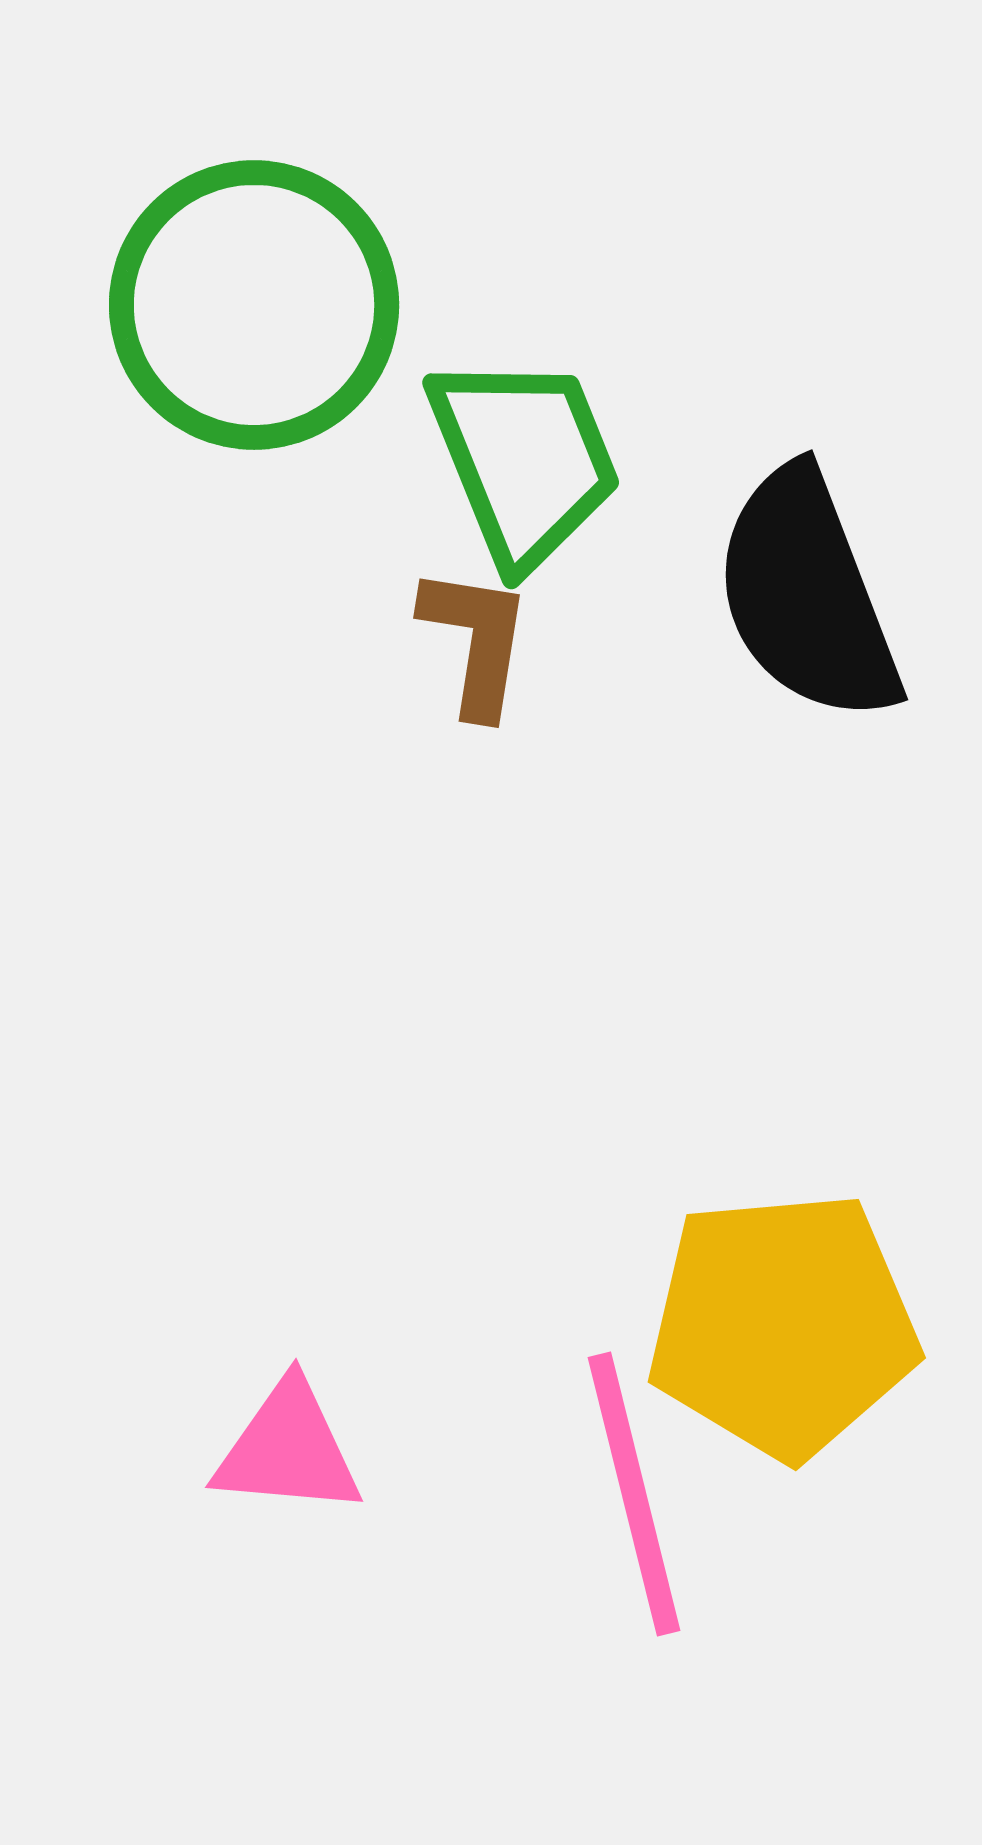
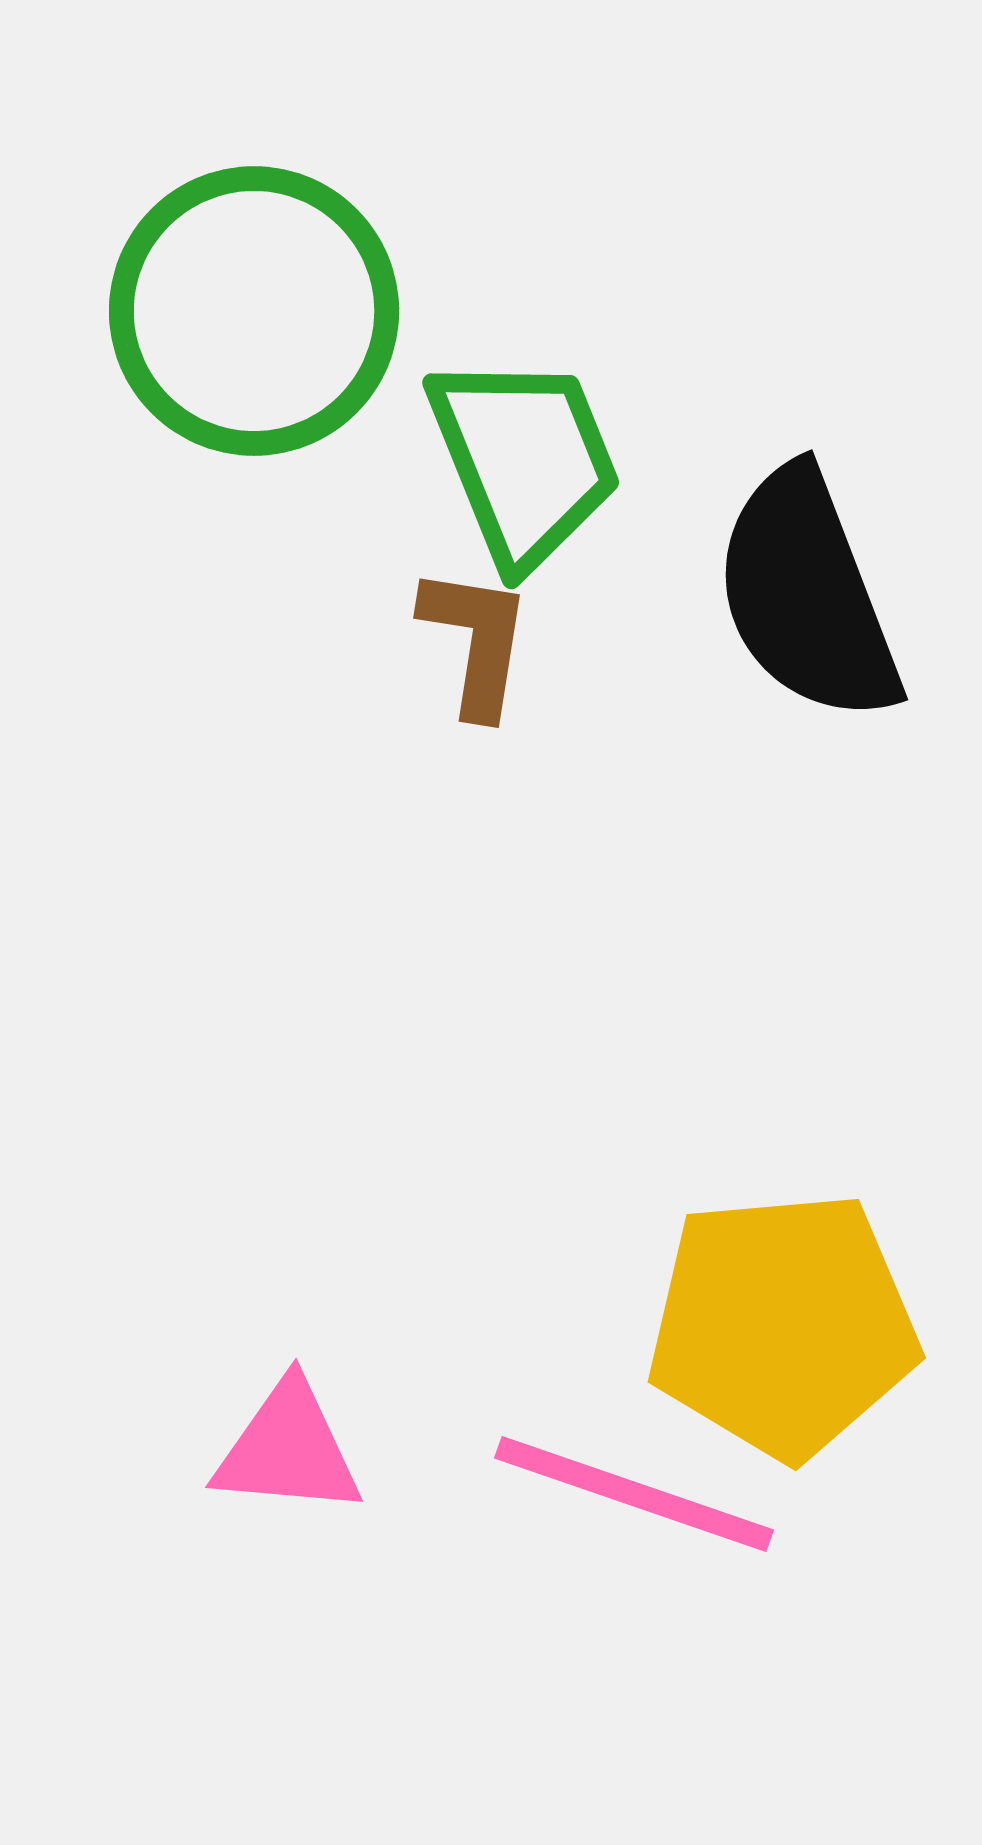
green circle: moved 6 px down
pink line: rotated 57 degrees counterclockwise
